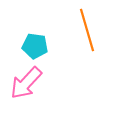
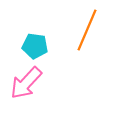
orange line: rotated 39 degrees clockwise
